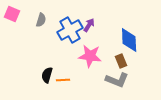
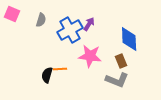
purple arrow: moved 1 px up
blue diamond: moved 1 px up
orange line: moved 3 px left, 11 px up
